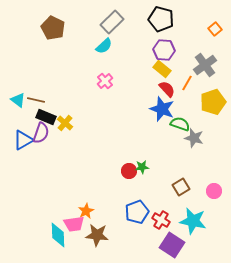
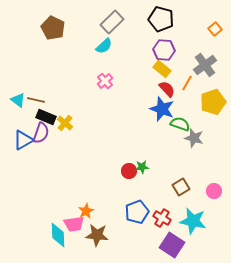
red cross: moved 1 px right, 2 px up
